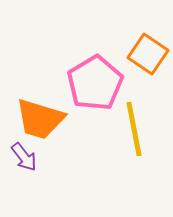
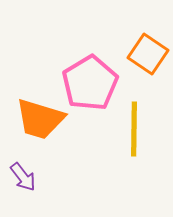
pink pentagon: moved 5 px left
yellow line: rotated 12 degrees clockwise
purple arrow: moved 1 px left, 20 px down
